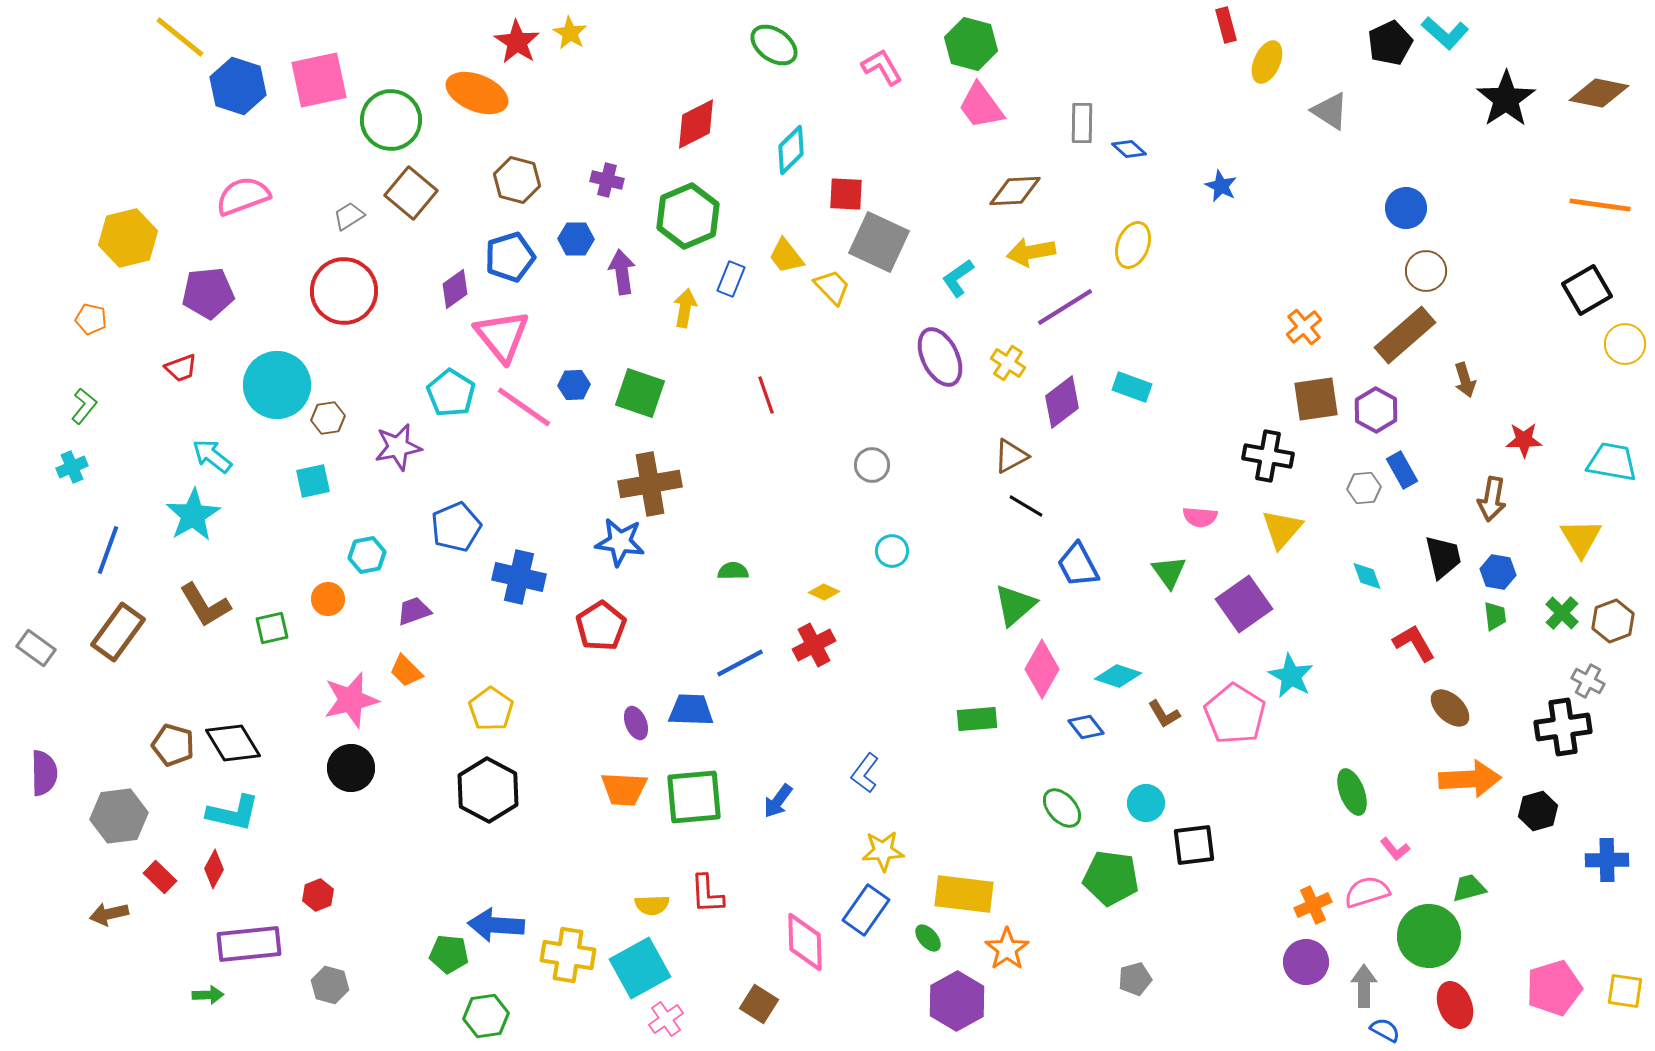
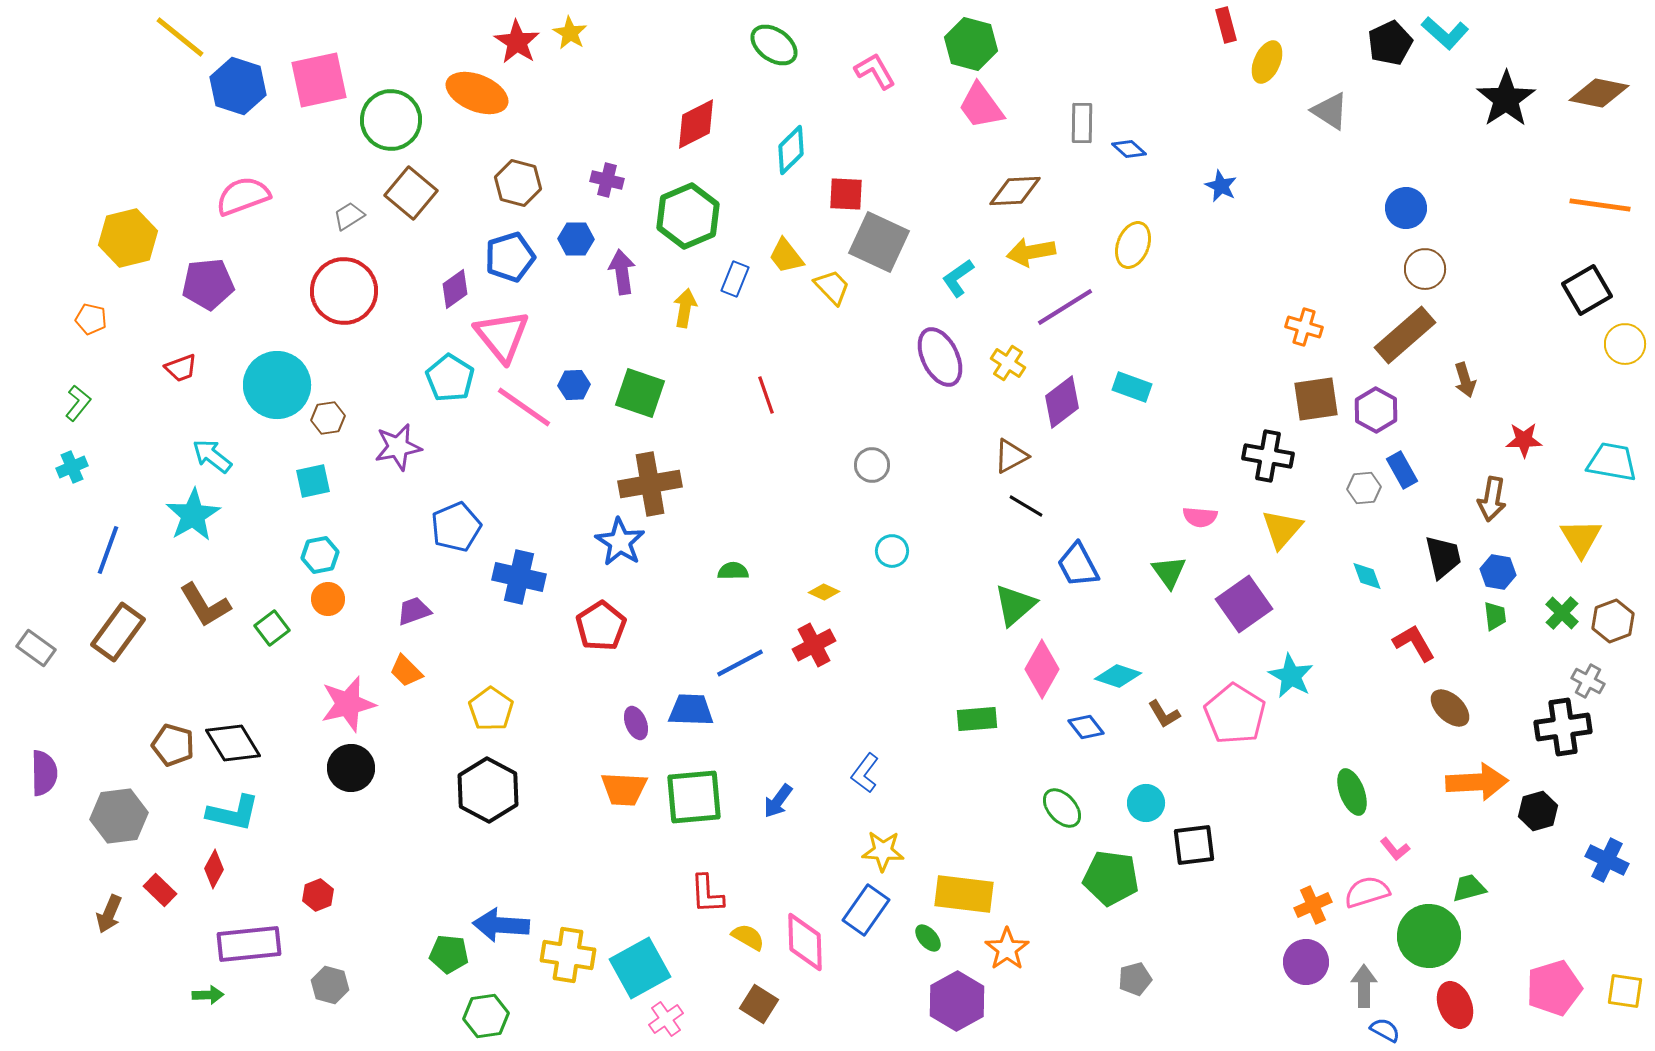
pink L-shape at (882, 67): moved 7 px left, 4 px down
brown hexagon at (517, 180): moved 1 px right, 3 px down
brown circle at (1426, 271): moved 1 px left, 2 px up
blue rectangle at (731, 279): moved 4 px right
purple pentagon at (208, 293): moved 9 px up
orange cross at (1304, 327): rotated 33 degrees counterclockwise
cyan pentagon at (451, 393): moved 1 px left, 15 px up
green L-shape at (84, 406): moved 6 px left, 3 px up
blue star at (620, 542): rotated 24 degrees clockwise
cyan hexagon at (367, 555): moved 47 px left
green square at (272, 628): rotated 24 degrees counterclockwise
pink star at (351, 700): moved 3 px left, 4 px down
orange arrow at (1470, 779): moved 7 px right, 3 px down
yellow star at (883, 851): rotated 6 degrees clockwise
blue cross at (1607, 860): rotated 27 degrees clockwise
red rectangle at (160, 877): moved 13 px down
yellow semicircle at (652, 905): moved 96 px right, 32 px down; rotated 148 degrees counterclockwise
brown arrow at (109, 914): rotated 54 degrees counterclockwise
blue arrow at (496, 925): moved 5 px right
